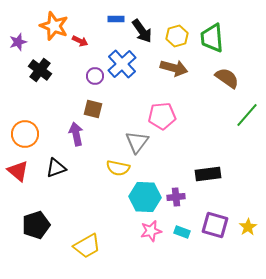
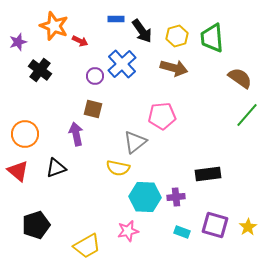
brown semicircle: moved 13 px right
gray triangle: moved 2 px left; rotated 15 degrees clockwise
pink star: moved 23 px left
